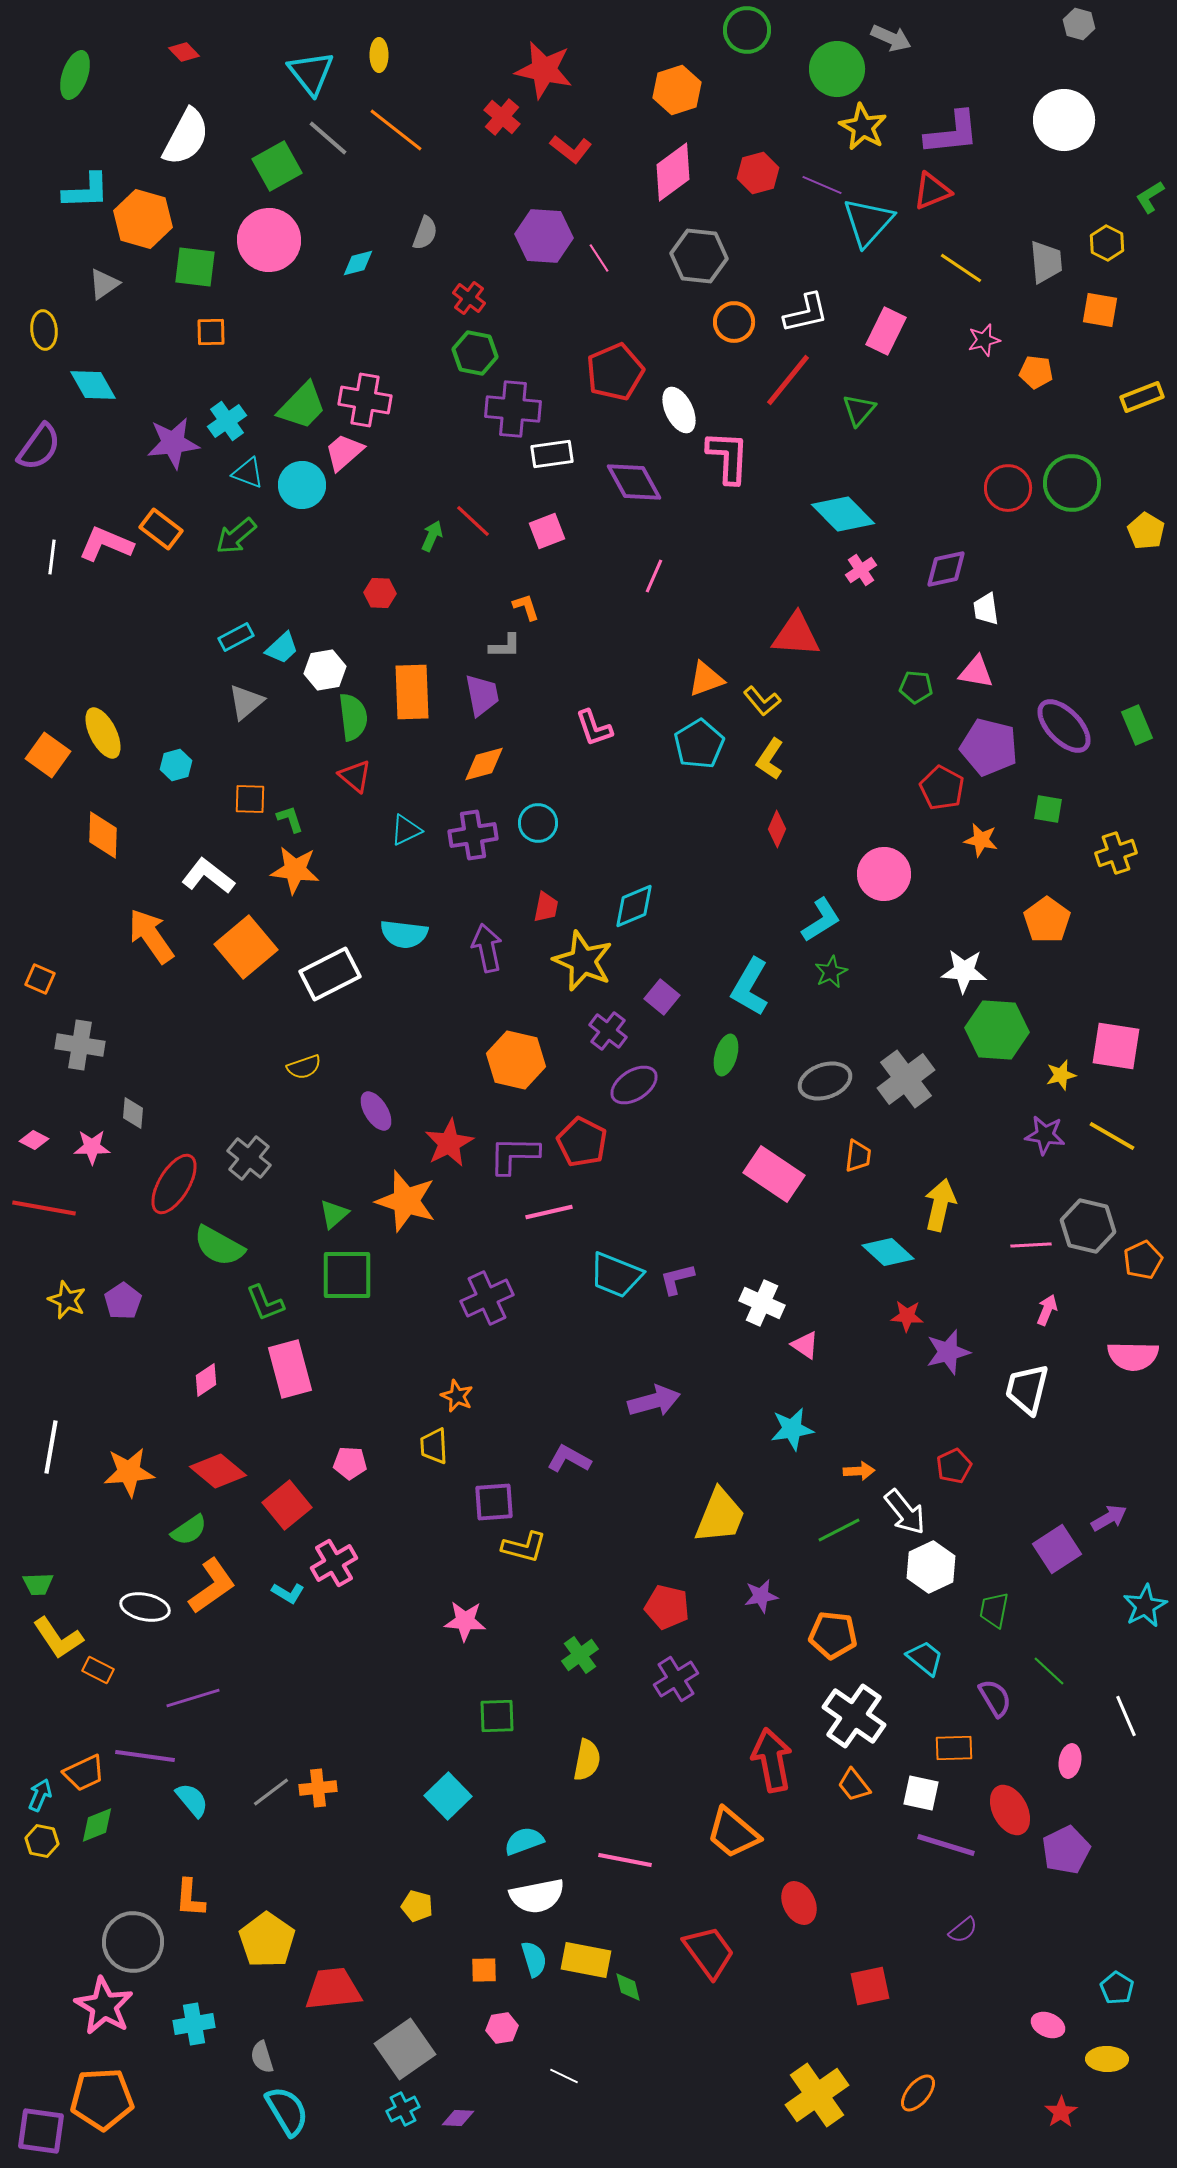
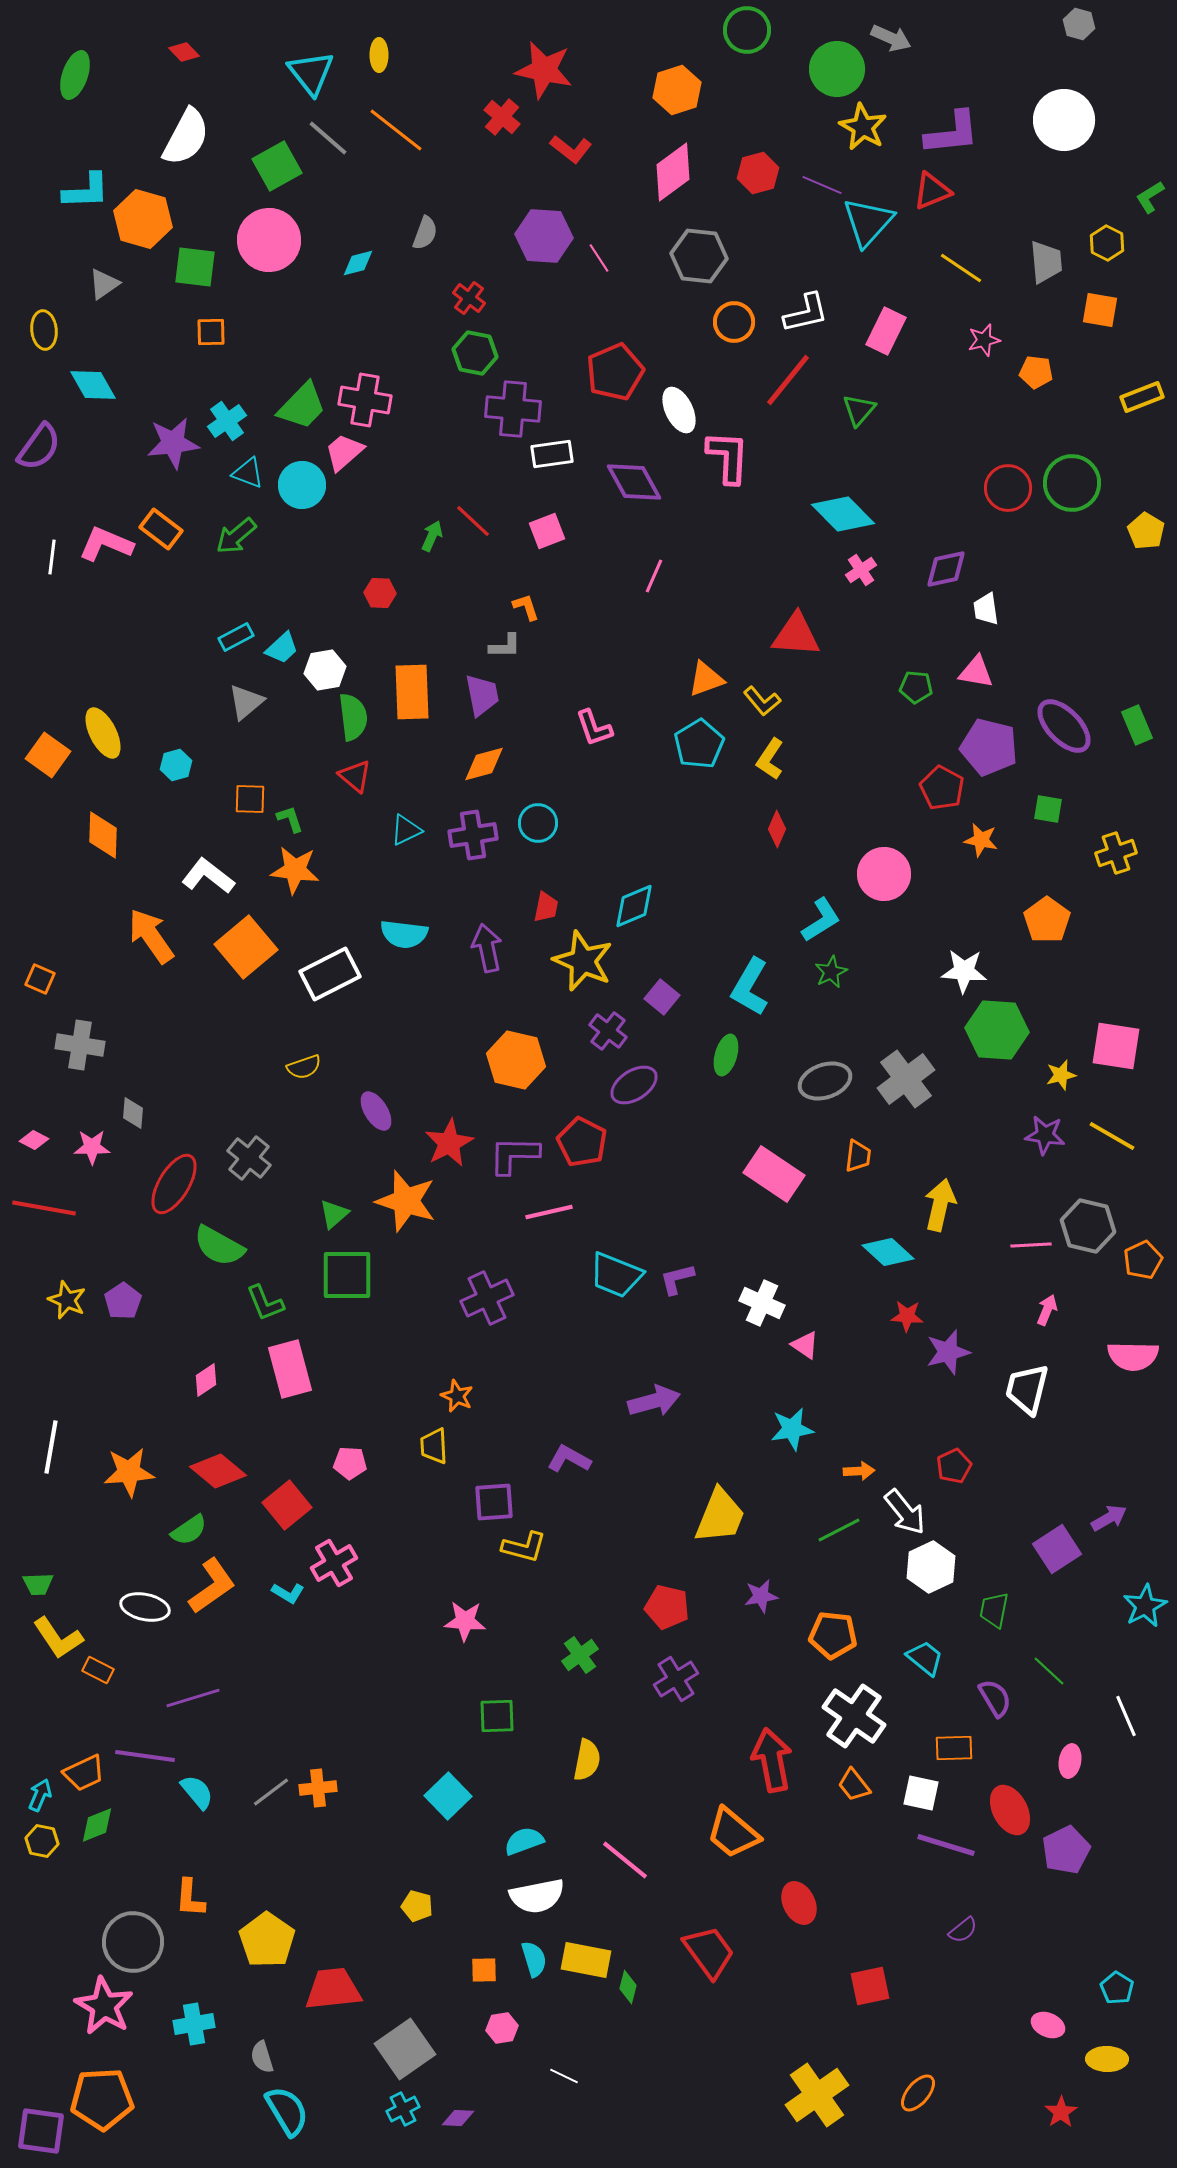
cyan semicircle at (192, 1800): moved 5 px right, 8 px up
pink line at (625, 1860): rotated 28 degrees clockwise
green diamond at (628, 1987): rotated 28 degrees clockwise
